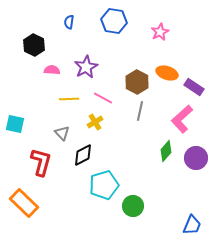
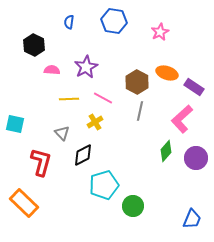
blue trapezoid: moved 6 px up
